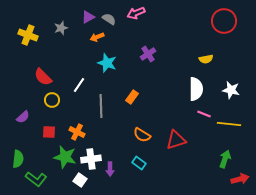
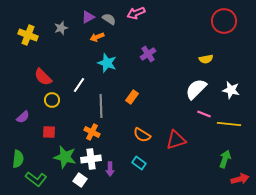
white semicircle: rotated 135 degrees counterclockwise
orange cross: moved 15 px right
